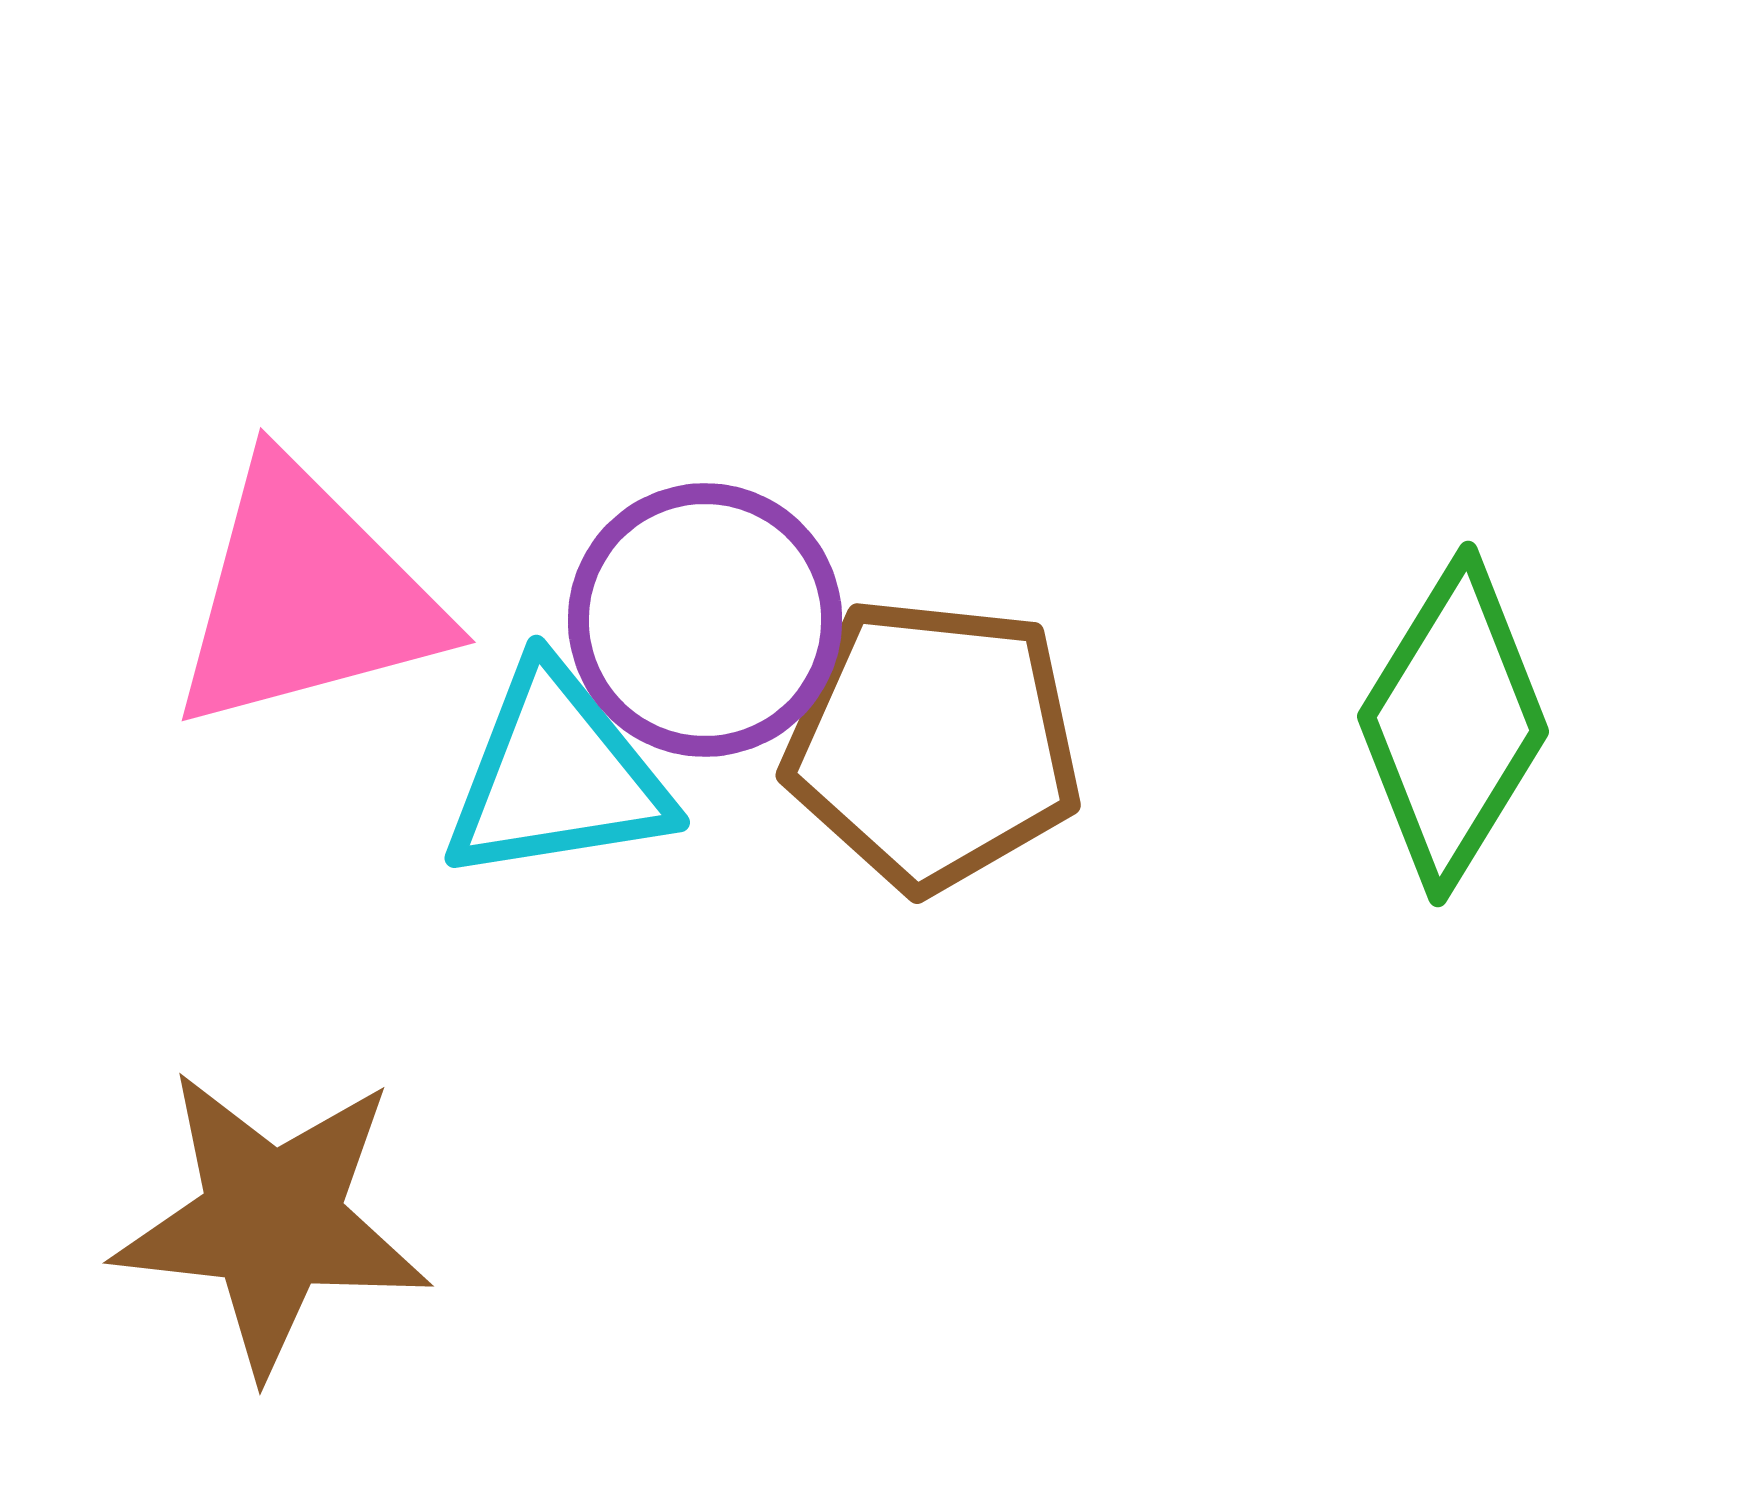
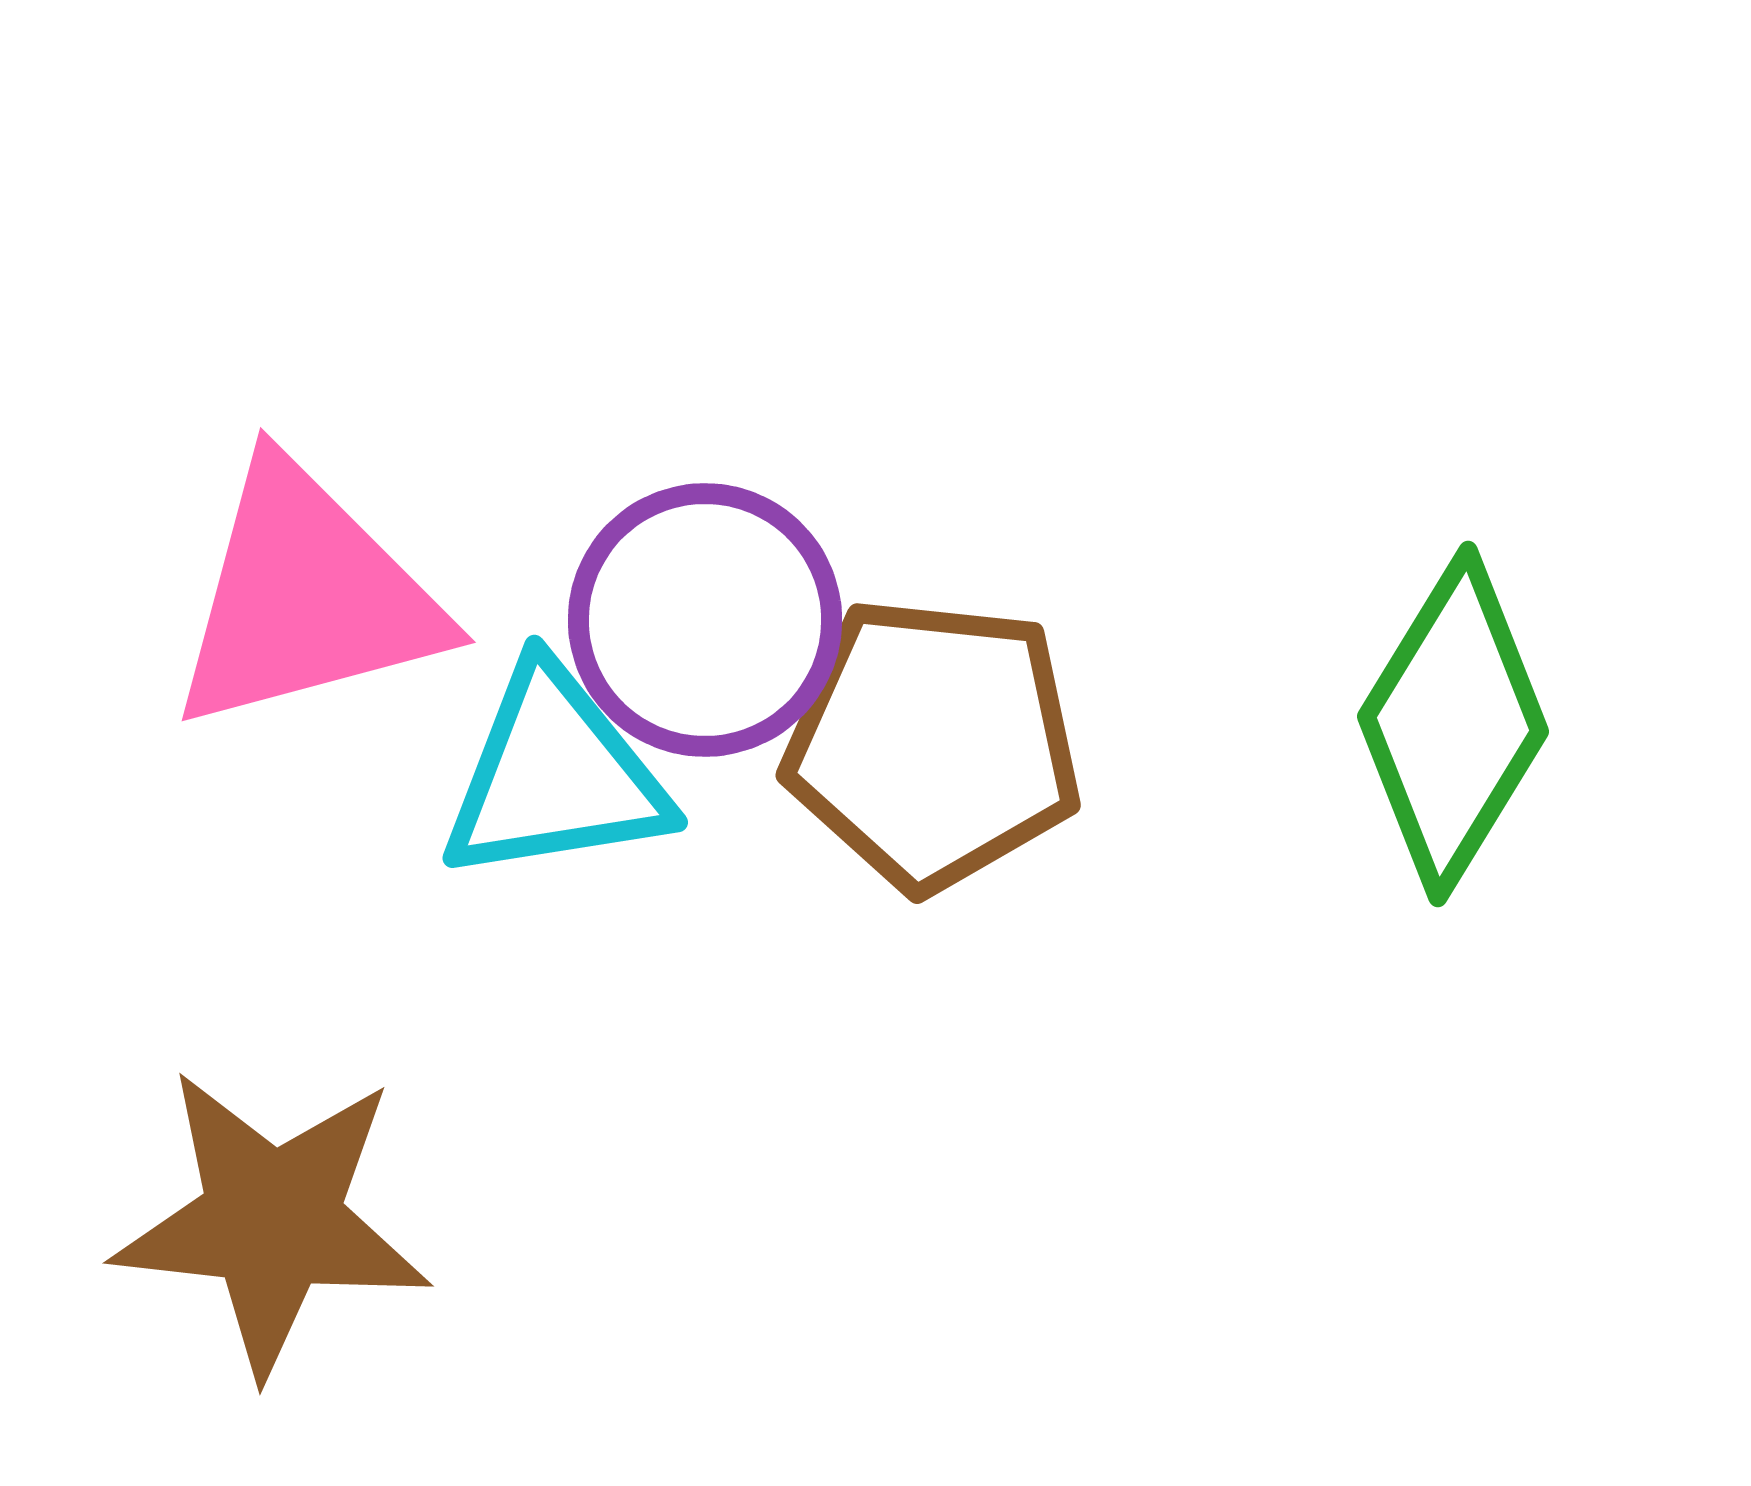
cyan triangle: moved 2 px left
